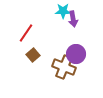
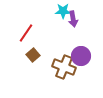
purple circle: moved 5 px right, 2 px down
